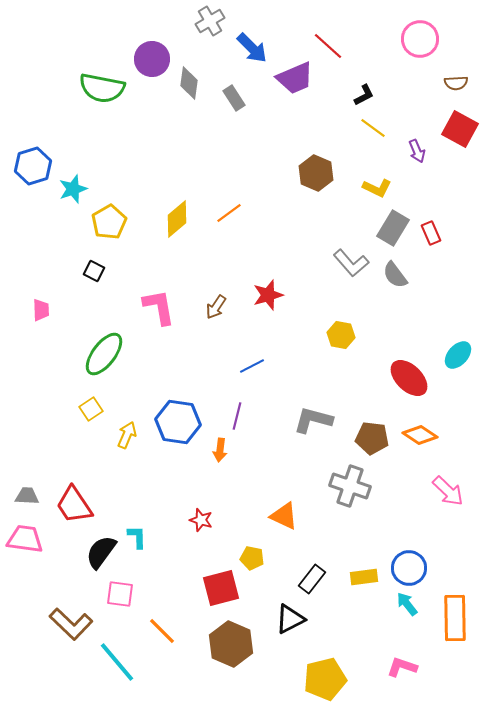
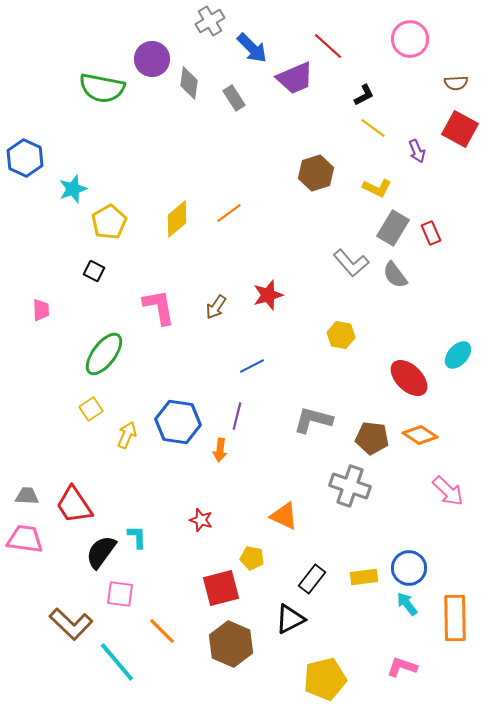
pink circle at (420, 39): moved 10 px left
blue hexagon at (33, 166): moved 8 px left, 8 px up; rotated 18 degrees counterclockwise
brown hexagon at (316, 173): rotated 20 degrees clockwise
